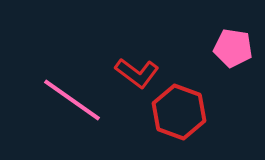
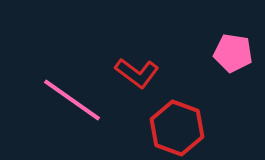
pink pentagon: moved 5 px down
red hexagon: moved 2 px left, 16 px down
